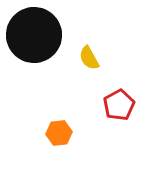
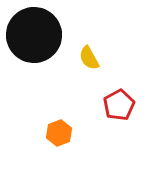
orange hexagon: rotated 15 degrees counterclockwise
